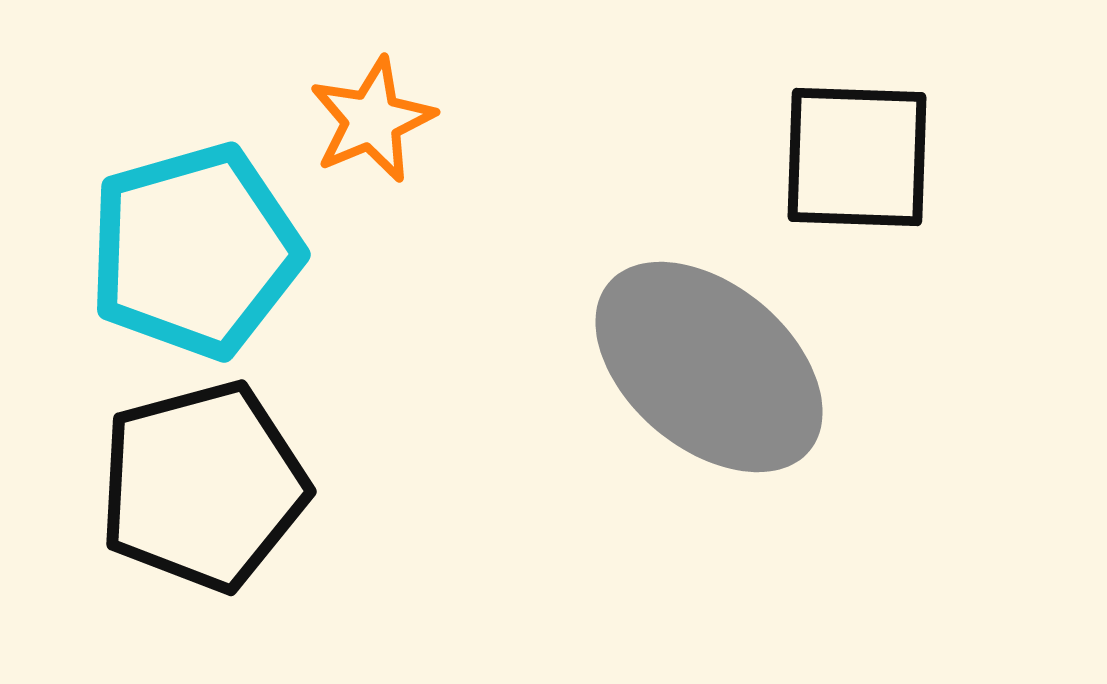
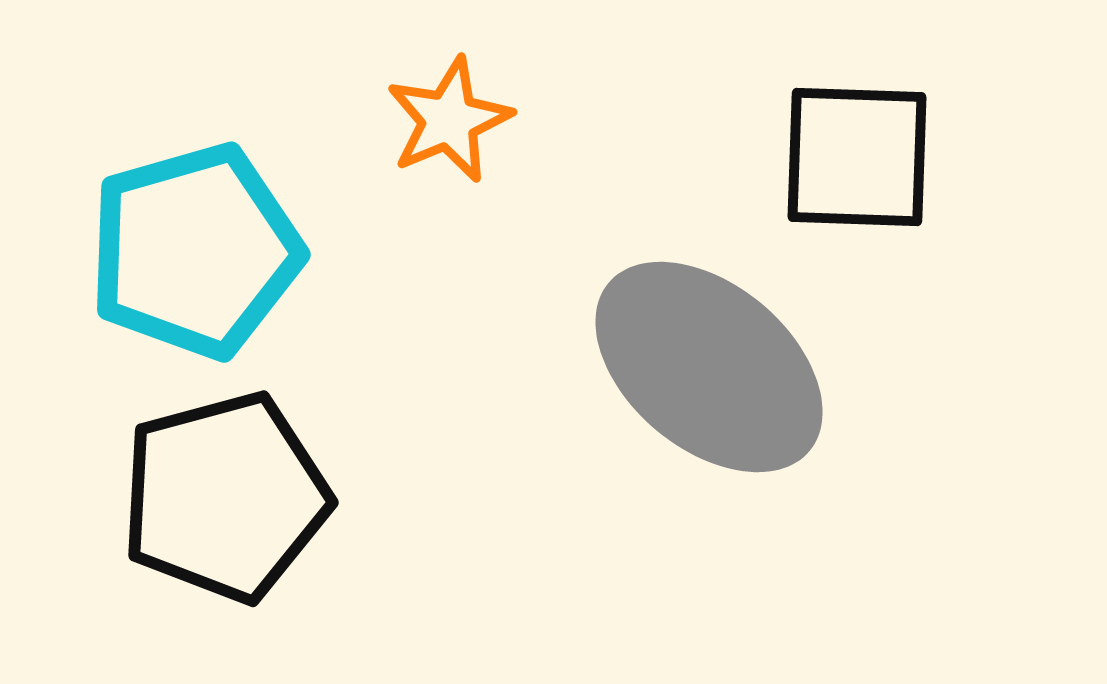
orange star: moved 77 px right
black pentagon: moved 22 px right, 11 px down
